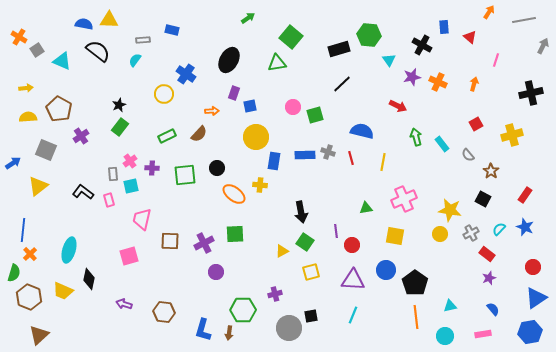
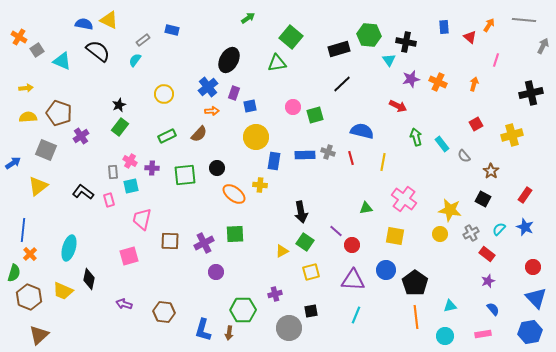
orange arrow at (489, 12): moved 13 px down
yellow triangle at (109, 20): rotated 24 degrees clockwise
gray line at (524, 20): rotated 15 degrees clockwise
gray rectangle at (143, 40): rotated 32 degrees counterclockwise
black cross at (422, 45): moved 16 px left, 3 px up; rotated 18 degrees counterclockwise
blue cross at (186, 74): moved 22 px right, 13 px down; rotated 18 degrees clockwise
purple star at (412, 77): moved 1 px left, 2 px down
brown pentagon at (59, 109): moved 4 px down; rotated 10 degrees counterclockwise
gray semicircle at (468, 155): moved 4 px left, 1 px down
pink cross at (130, 161): rotated 24 degrees counterclockwise
gray rectangle at (113, 174): moved 2 px up
pink cross at (404, 199): rotated 30 degrees counterclockwise
purple line at (336, 231): rotated 40 degrees counterclockwise
cyan ellipse at (69, 250): moved 2 px up
purple star at (489, 278): moved 1 px left, 3 px down
blue triangle at (536, 298): rotated 40 degrees counterclockwise
cyan line at (353, 315): moved 3 px right
black square at (311, 316): moved 5 px up
